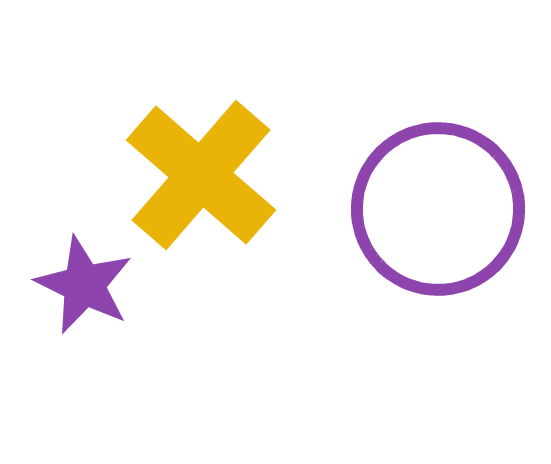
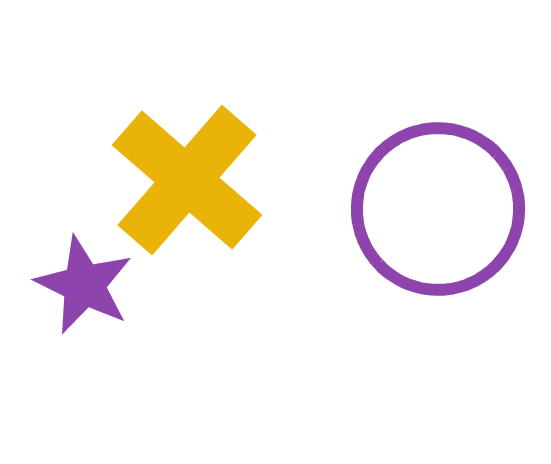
yellow cross: moved 14 px left, 5 px down
